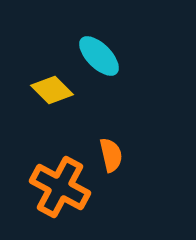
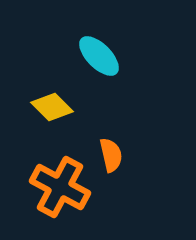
yellow diamond: moved 17 px down
